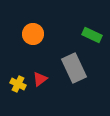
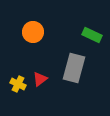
orange circle: moved 2 px up
gray rectangle: rotated 40 degrees clockwise
